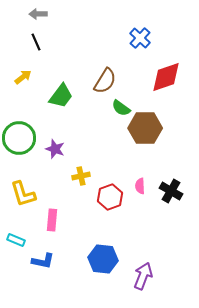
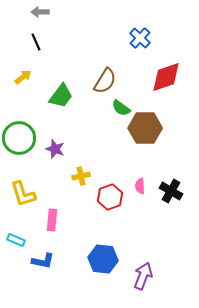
gray arrow: moved 2 px right, 2 px up
